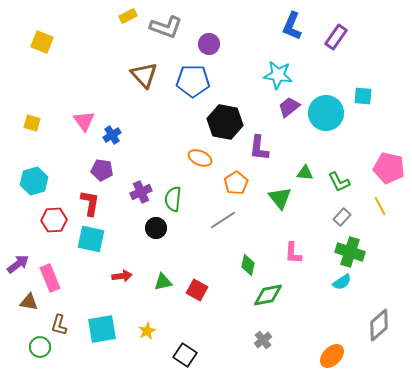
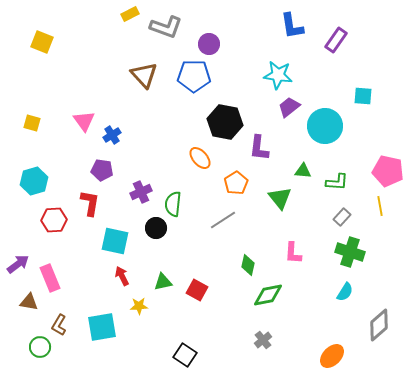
yellow rectangle at (128, 16): moved 2 px right, 2 px up
blue L-shape at (292, 26): rotated 32 degrees counterclockwise
purple rectangle at (336, 37): moved 3 px down
blue pentagon at (193, 81): moved 1 px right, 5 px up
cyan circle at (326, 113): moved 1 px left, 13 px down
orange ellipse at (200, 158): rotated 25 degrees clockwise
pink pentagon at (389, 168): moved 1 px left, 3 px down
green triangle at (305, 173): moved 2 px left, 2 px up
green L-shape at (339, 182): moved 2 px left; rotated 60 degrees counterclockwise
green semicircle at (173, 199): moved 5 px down
yellow line at (380, 206): rotated 18 degrees clockwise
cyan square at (91, 239): moved 24 px right, 2 px down
red arrow at (122, 276): rotated 108 degrees counterclockwise
cyan semicircle at (342, 282): moved 3 px right, 10 px down; rotated 24 degrees counterclockwise
brown L-shape at (59, 325): rotated 15 degrees clockwise
cyan square at (102, 329): moved 2 px up
yellow star at (147, 331): moved 8 px left, 25 px up; rotated 24 degrees clockwise
